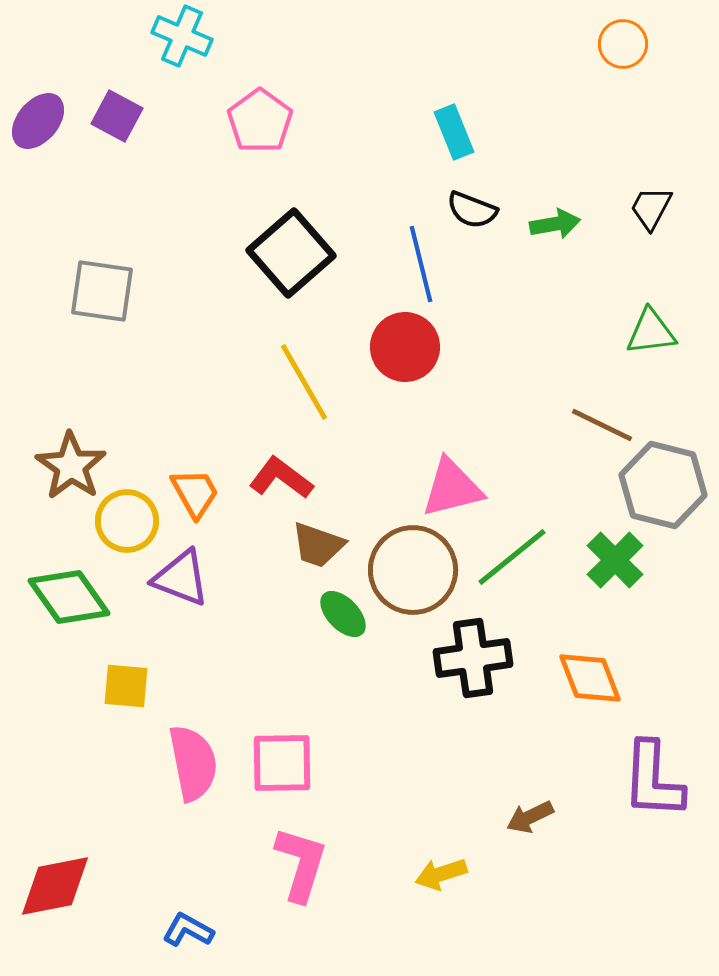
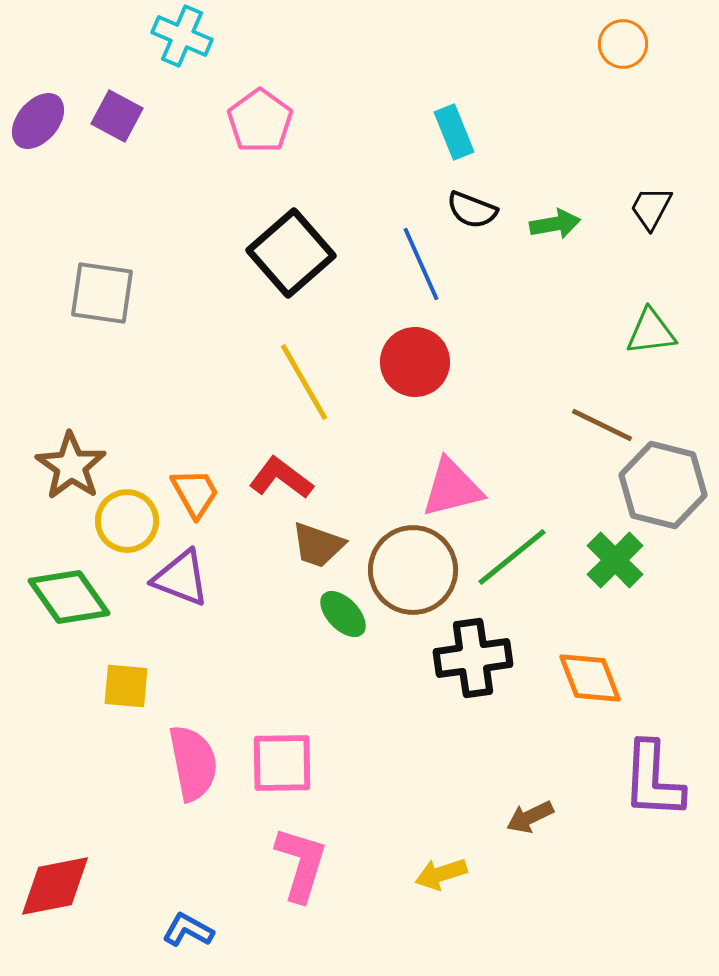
blue line: rotated 10 degrees counterclockwise
gray square: moved 2 px down
red circle: moved 10 px right, 15 px down
